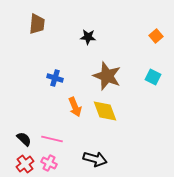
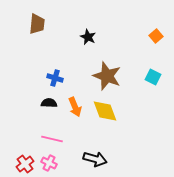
black star: rotated 21 degrees clockwise
black semicircle: moved 25 px right, 36 px up; rotated 42 degrees counterclockwise
